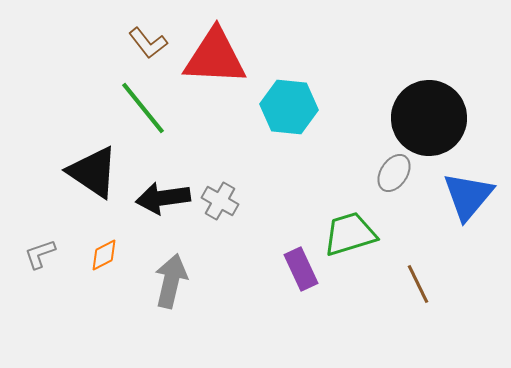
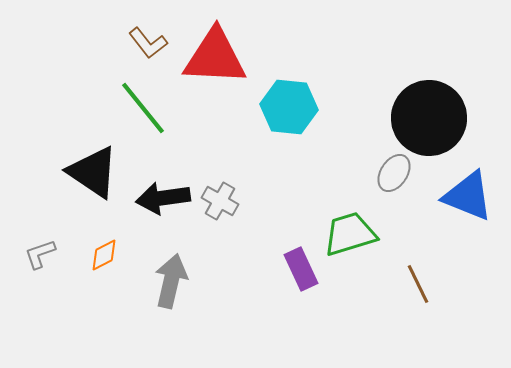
blue triangle: rotated 48 degrees counterclockwise
